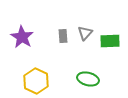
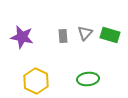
purple star: rotated 20 degrees counterclockwise
green rectangle: moved 6 px up; rotated 18 degrees clockwise
green ellipse: rotated 20 degrees counterclockwise
